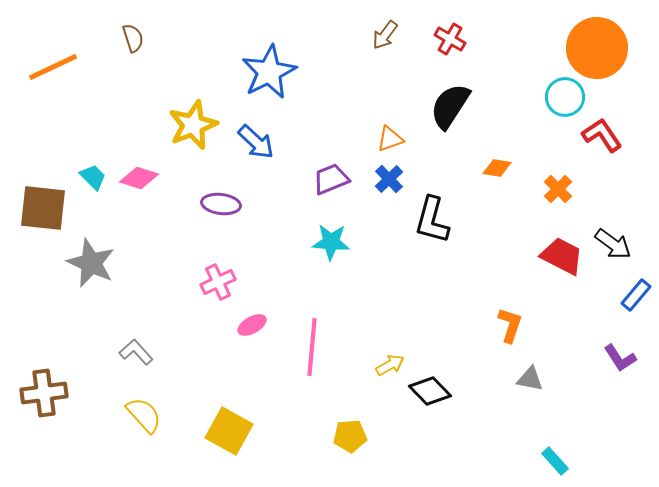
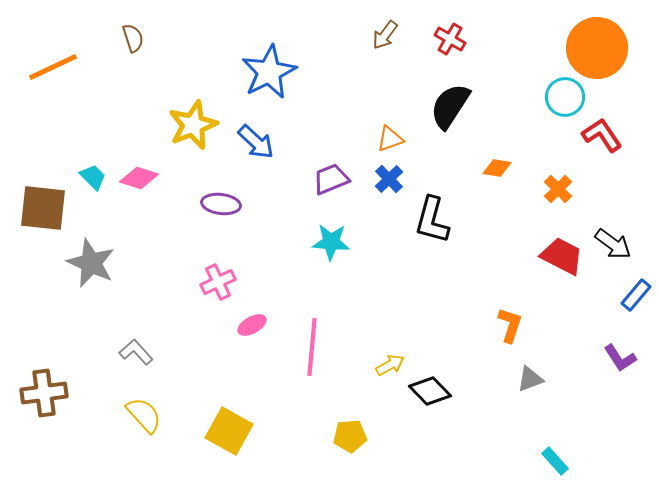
gray triangle: rotated 32 degrees counterclockwise
